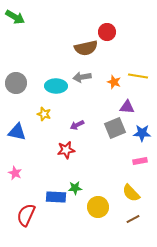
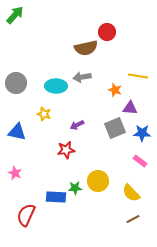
green arrow: moved 2 px up; rotated 78 degrees counterclockwise
orange star: moved 1 px right, 8 px down
purple triangle: moved 3 px right, 1 px down
pink rectangle: rotated 48 degrees clockwise
yellow circle: moved 26 px up
